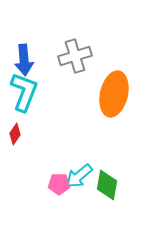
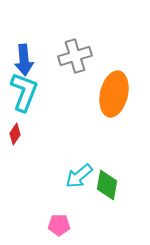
pink pentagon: moved 41 px down
